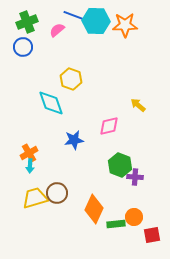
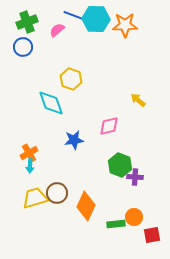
cyan hexagon: moved 2 px up
yellow arrow: moved 5 px up
orange diamond: moved 8 px left, 3 px up
